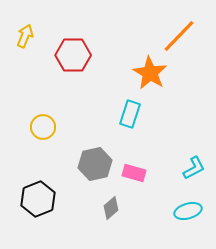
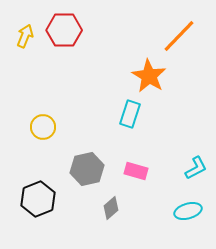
red hexagon: moved 9 px left, 25 px up
orange star: moved 1 px left, 3 px down
gray hexagon: moved 8 px left, 5 px down
cyan L-shape: moved 2 px right
pink rectangle: moved 2 px right, 2 px up
